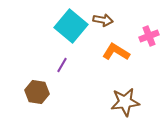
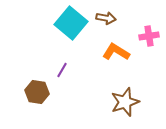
brown arrow: moved 3 px right, 2 px up
cyan square: moved 3 px up
pink cross: rotated 12 degrees clockwise
purple line: moved 5 px down
brown star: rotated 12 degrees counterclockwise
